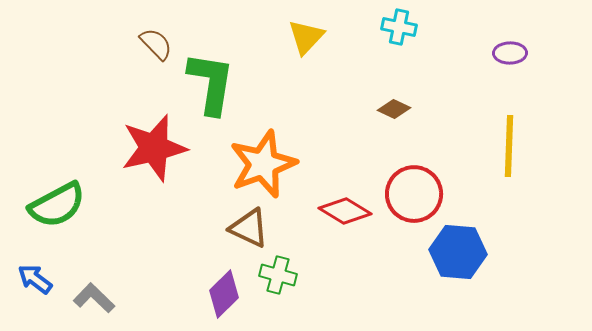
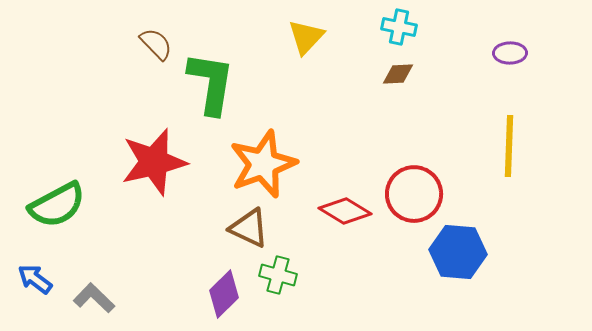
brown diamond: moved 4 px right, 35 px up; rotated 28 degrees counterclockwise
red star: moved 14 px down
